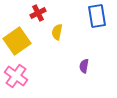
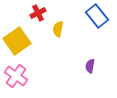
blue rectangle: rotated 30 degrees counterclockwise
yellow semicircle: moved 1 px right, 3 px up
purple semicircle: moved 6 px right
